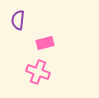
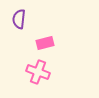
purple semicircle: moved 1 px right, 1 px up
